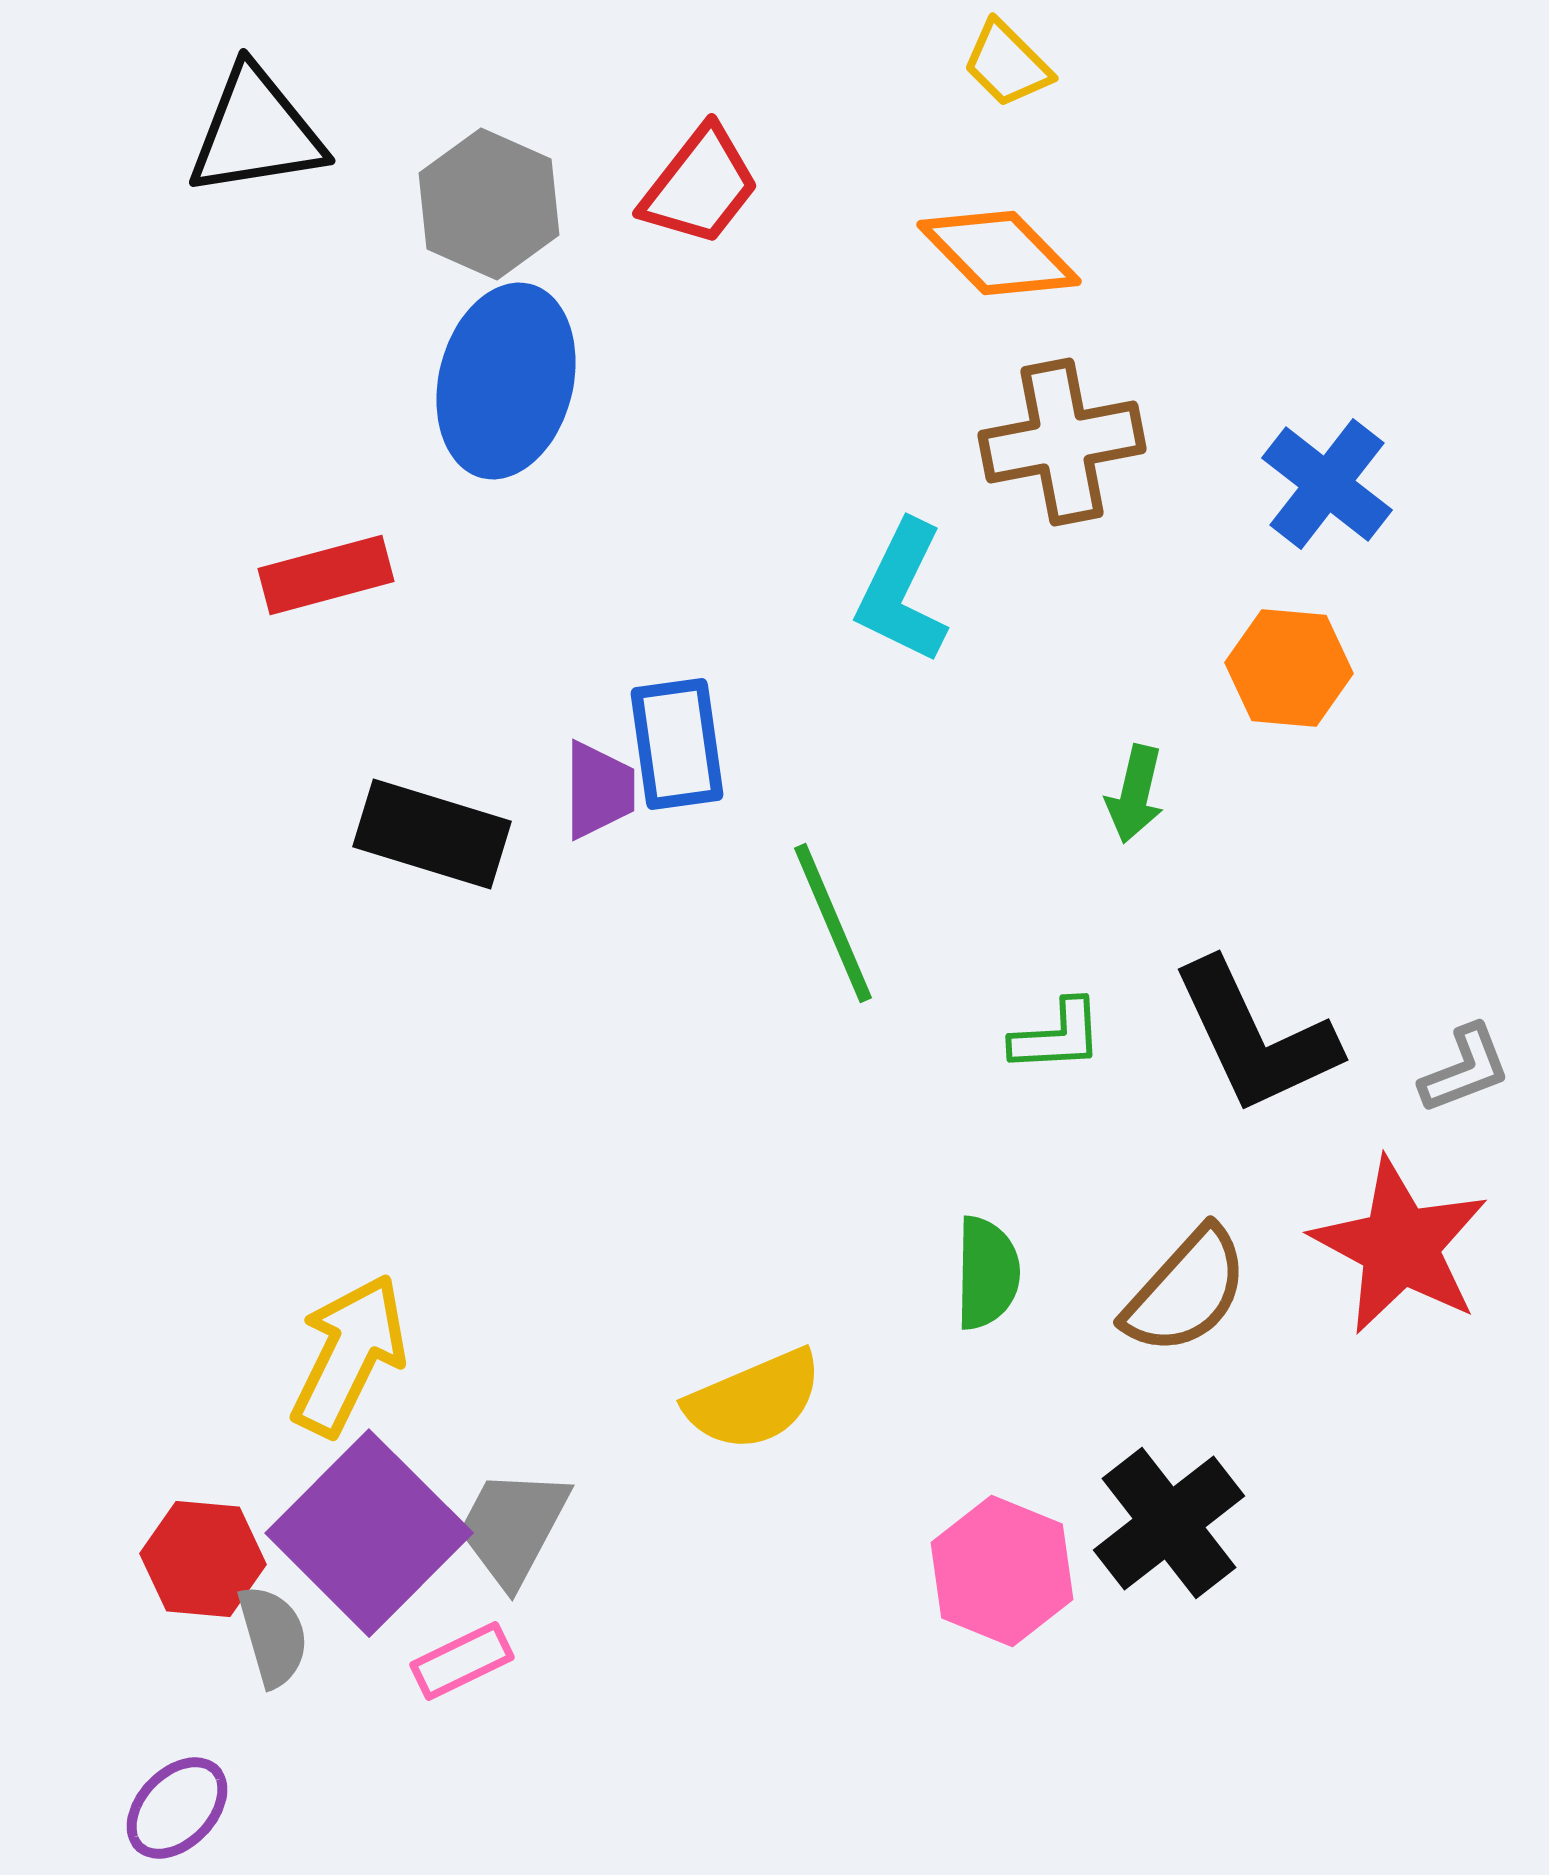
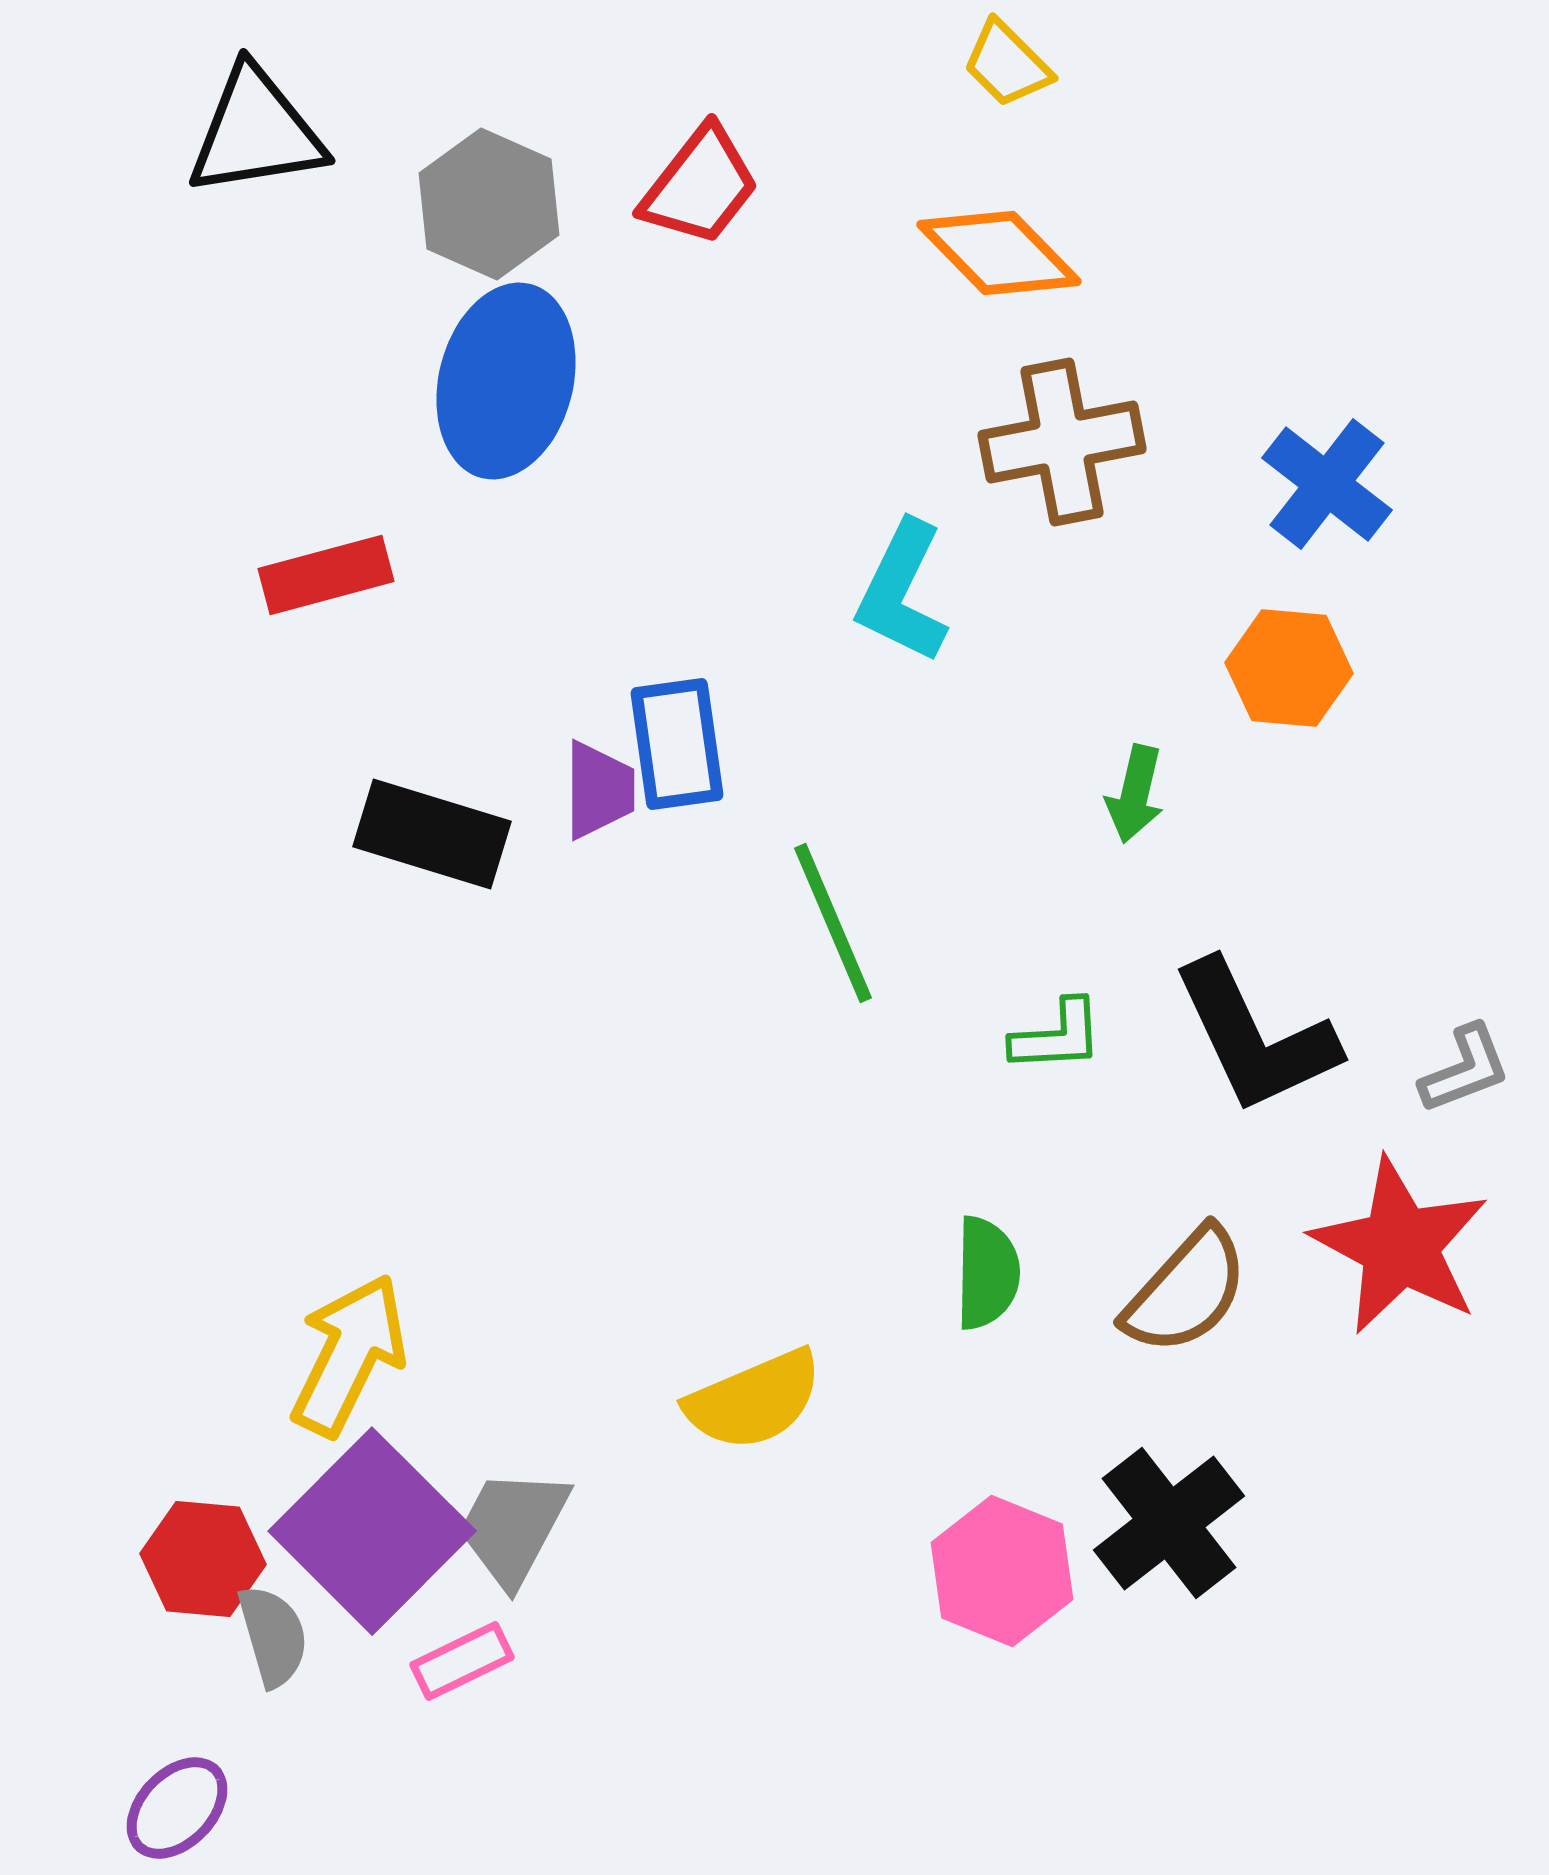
purple square: moved 3 px right, 2 px up
